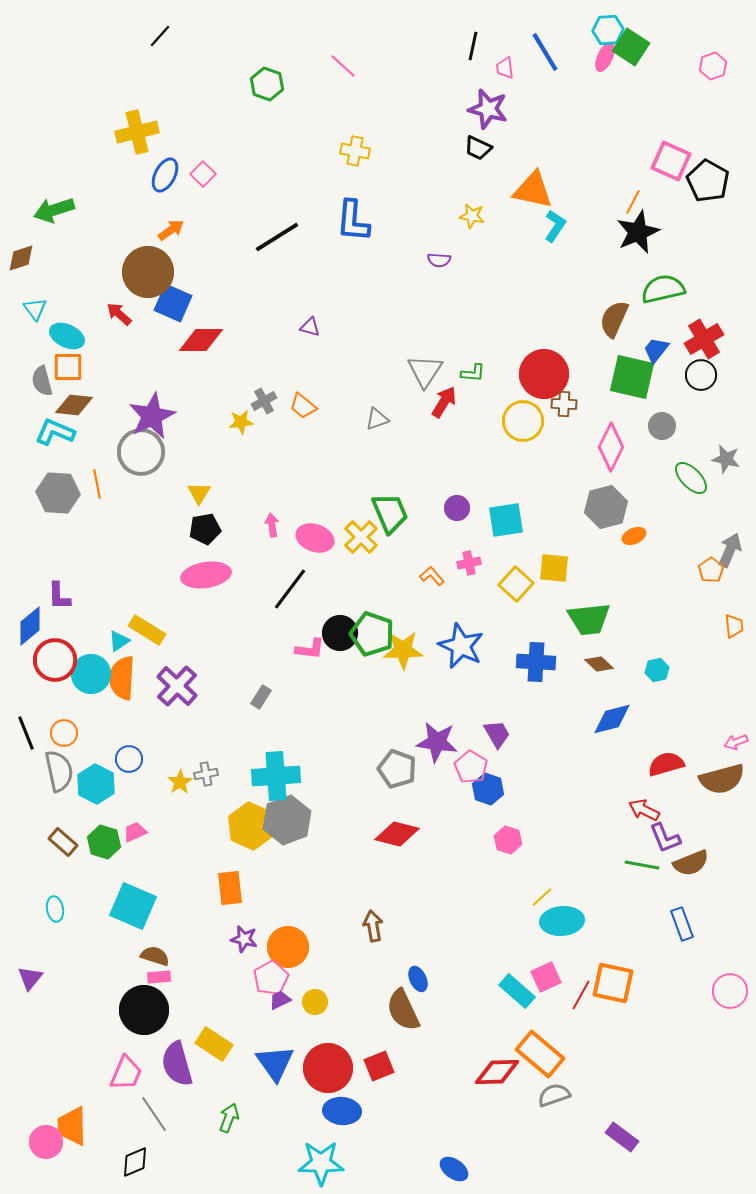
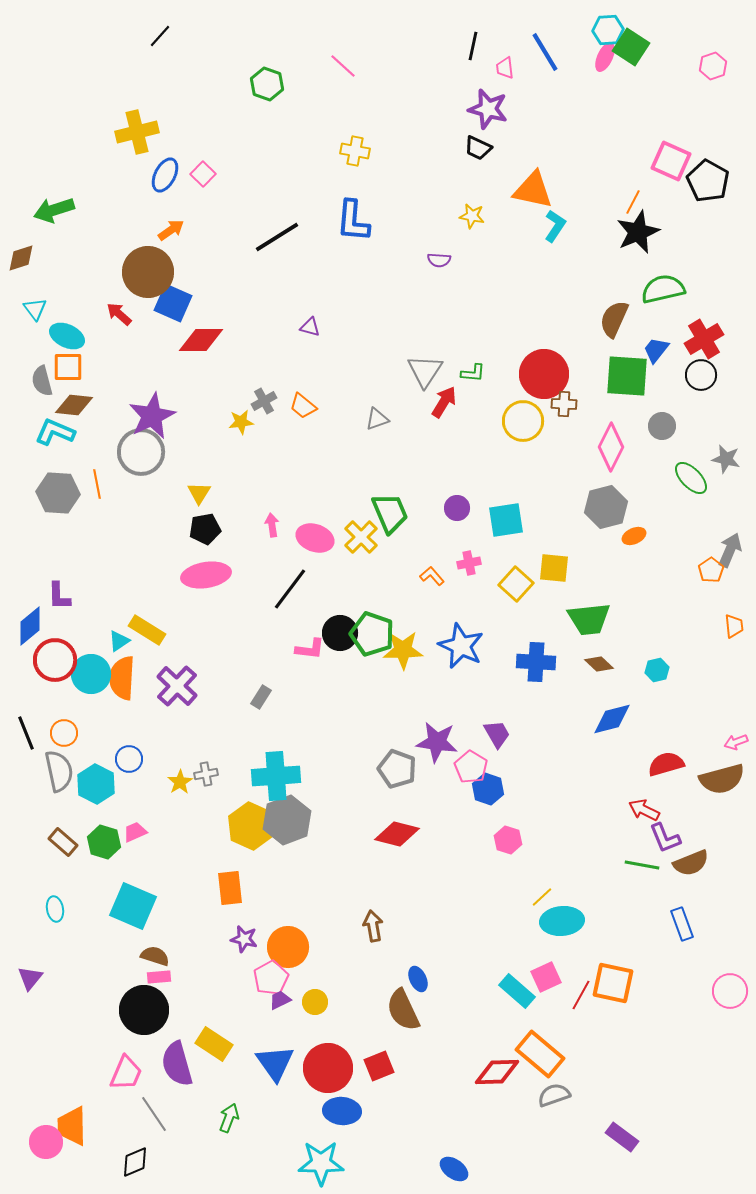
green square at (632, 377): moved 5 px left, 1 px up; rotated 9 degrees counterclockwise
